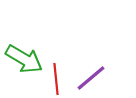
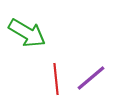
green arrow: moved 3 px right, 26 px up
